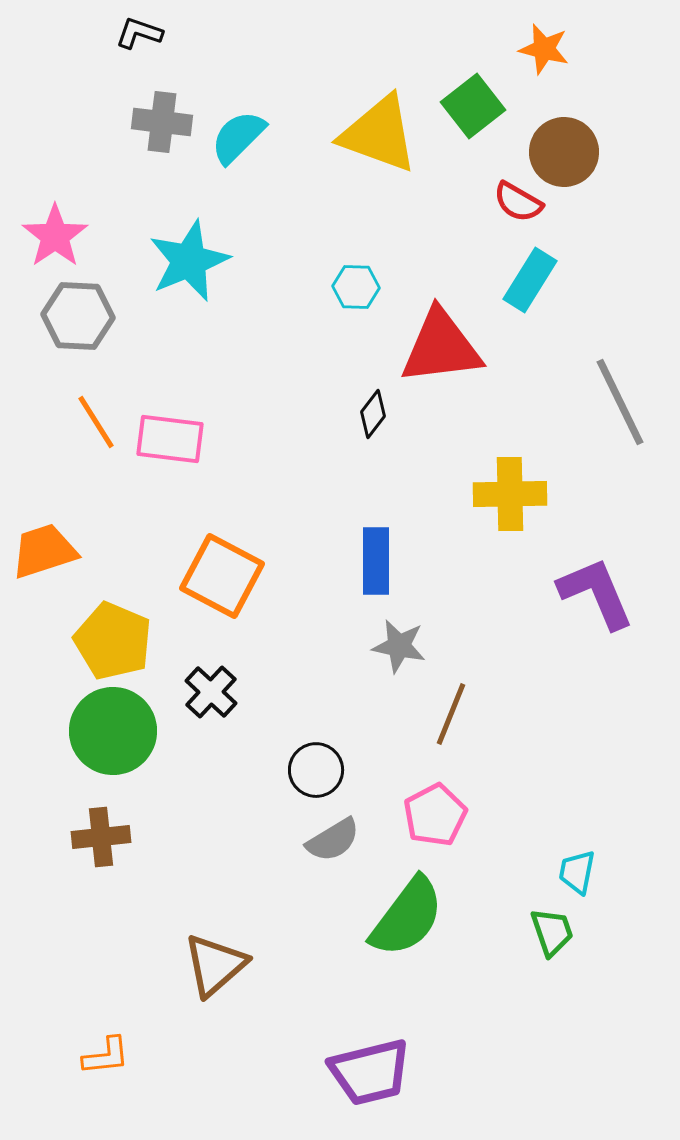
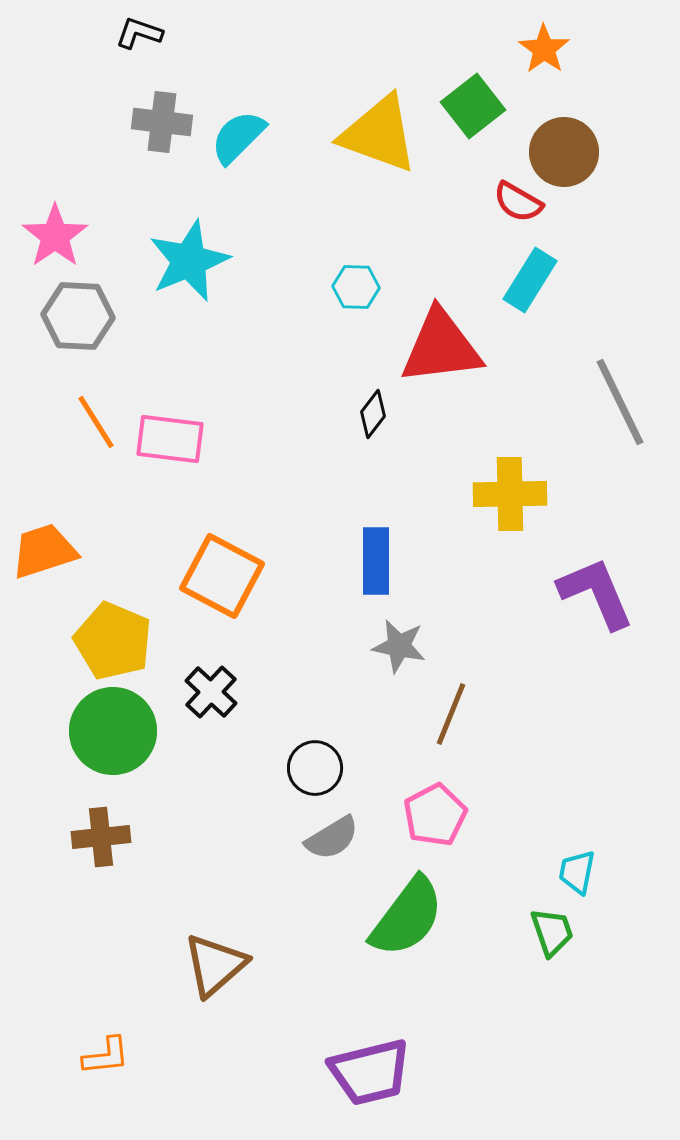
orange star: rotated 21 degrees clockwise
black circle: moved 1 px left, 2 px up
gray semicircle: moved 1 px left, 2 px up
